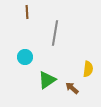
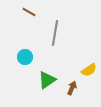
brown line: moved 2 px right; rotated 56 degrees counterclockwise
yellow semicircle: moved 1 px right, 1 px down; rotated 49 degrees clockwise
brown arrow: rotated 72 degrees clockwise
